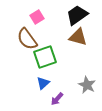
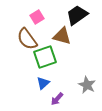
brown triangle: moved 16 px left, 1 px up
